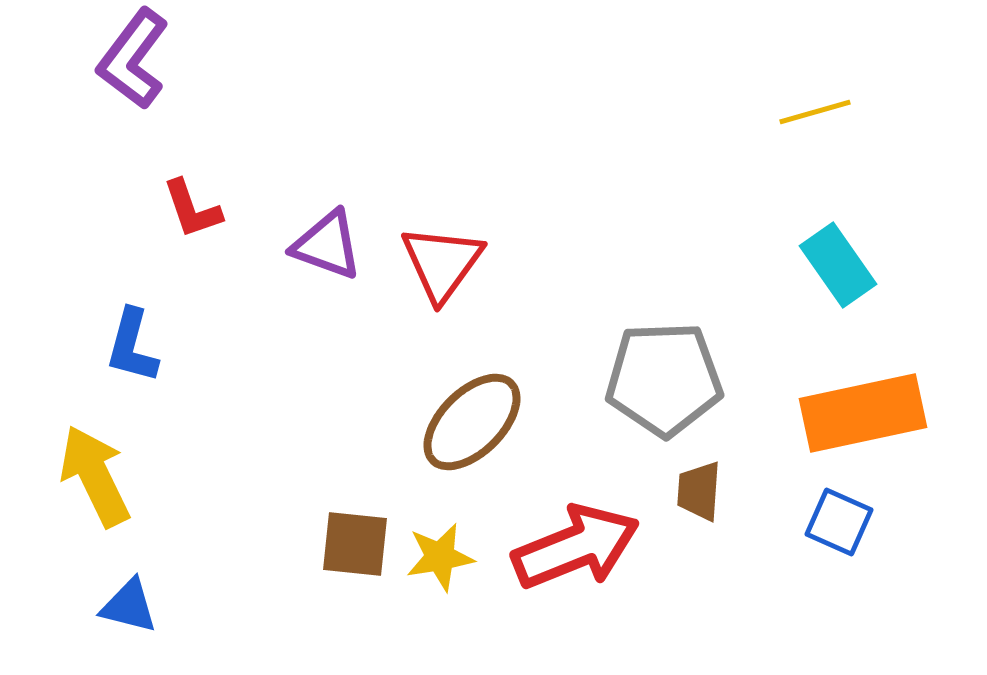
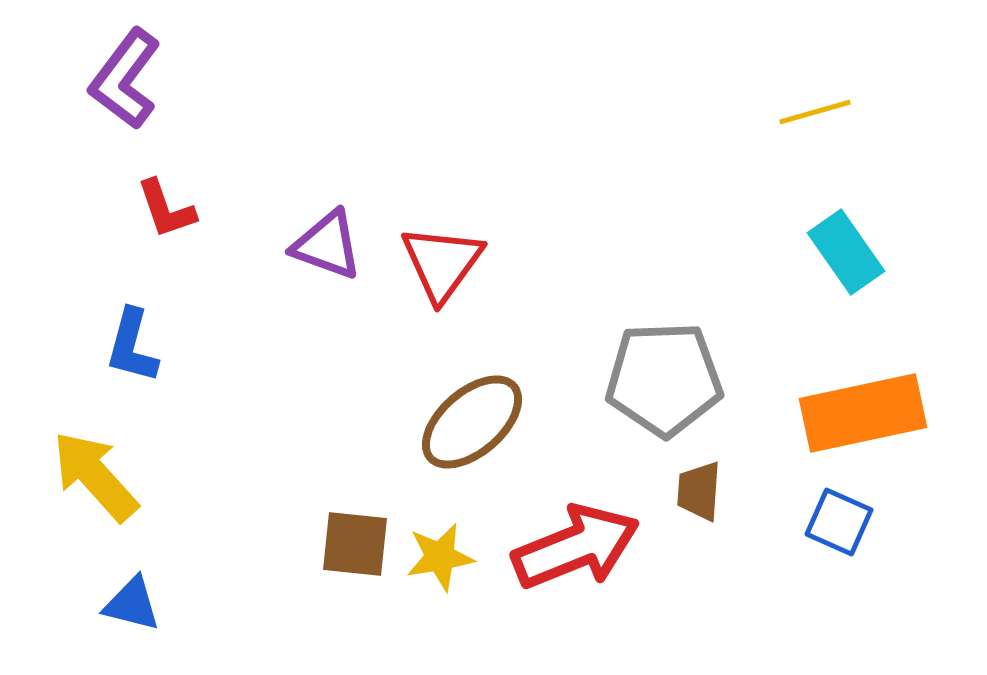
purple L-shape: moved 8 px left, 20 px down
red L-shape: moved 26 px left
cyan rectangle: moved 8 px right, 13 px up
brown ellipse: rotated 4 degrees clockwise
yellow arrow: rotated 16 degrees counterclockwise
blue triangle: moved 3 px right, 2 px up
